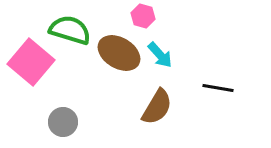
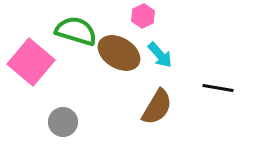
pink hexagon: rotated 20 degrees clockwise
green semicircle: moved 6 px right, 1 px down
